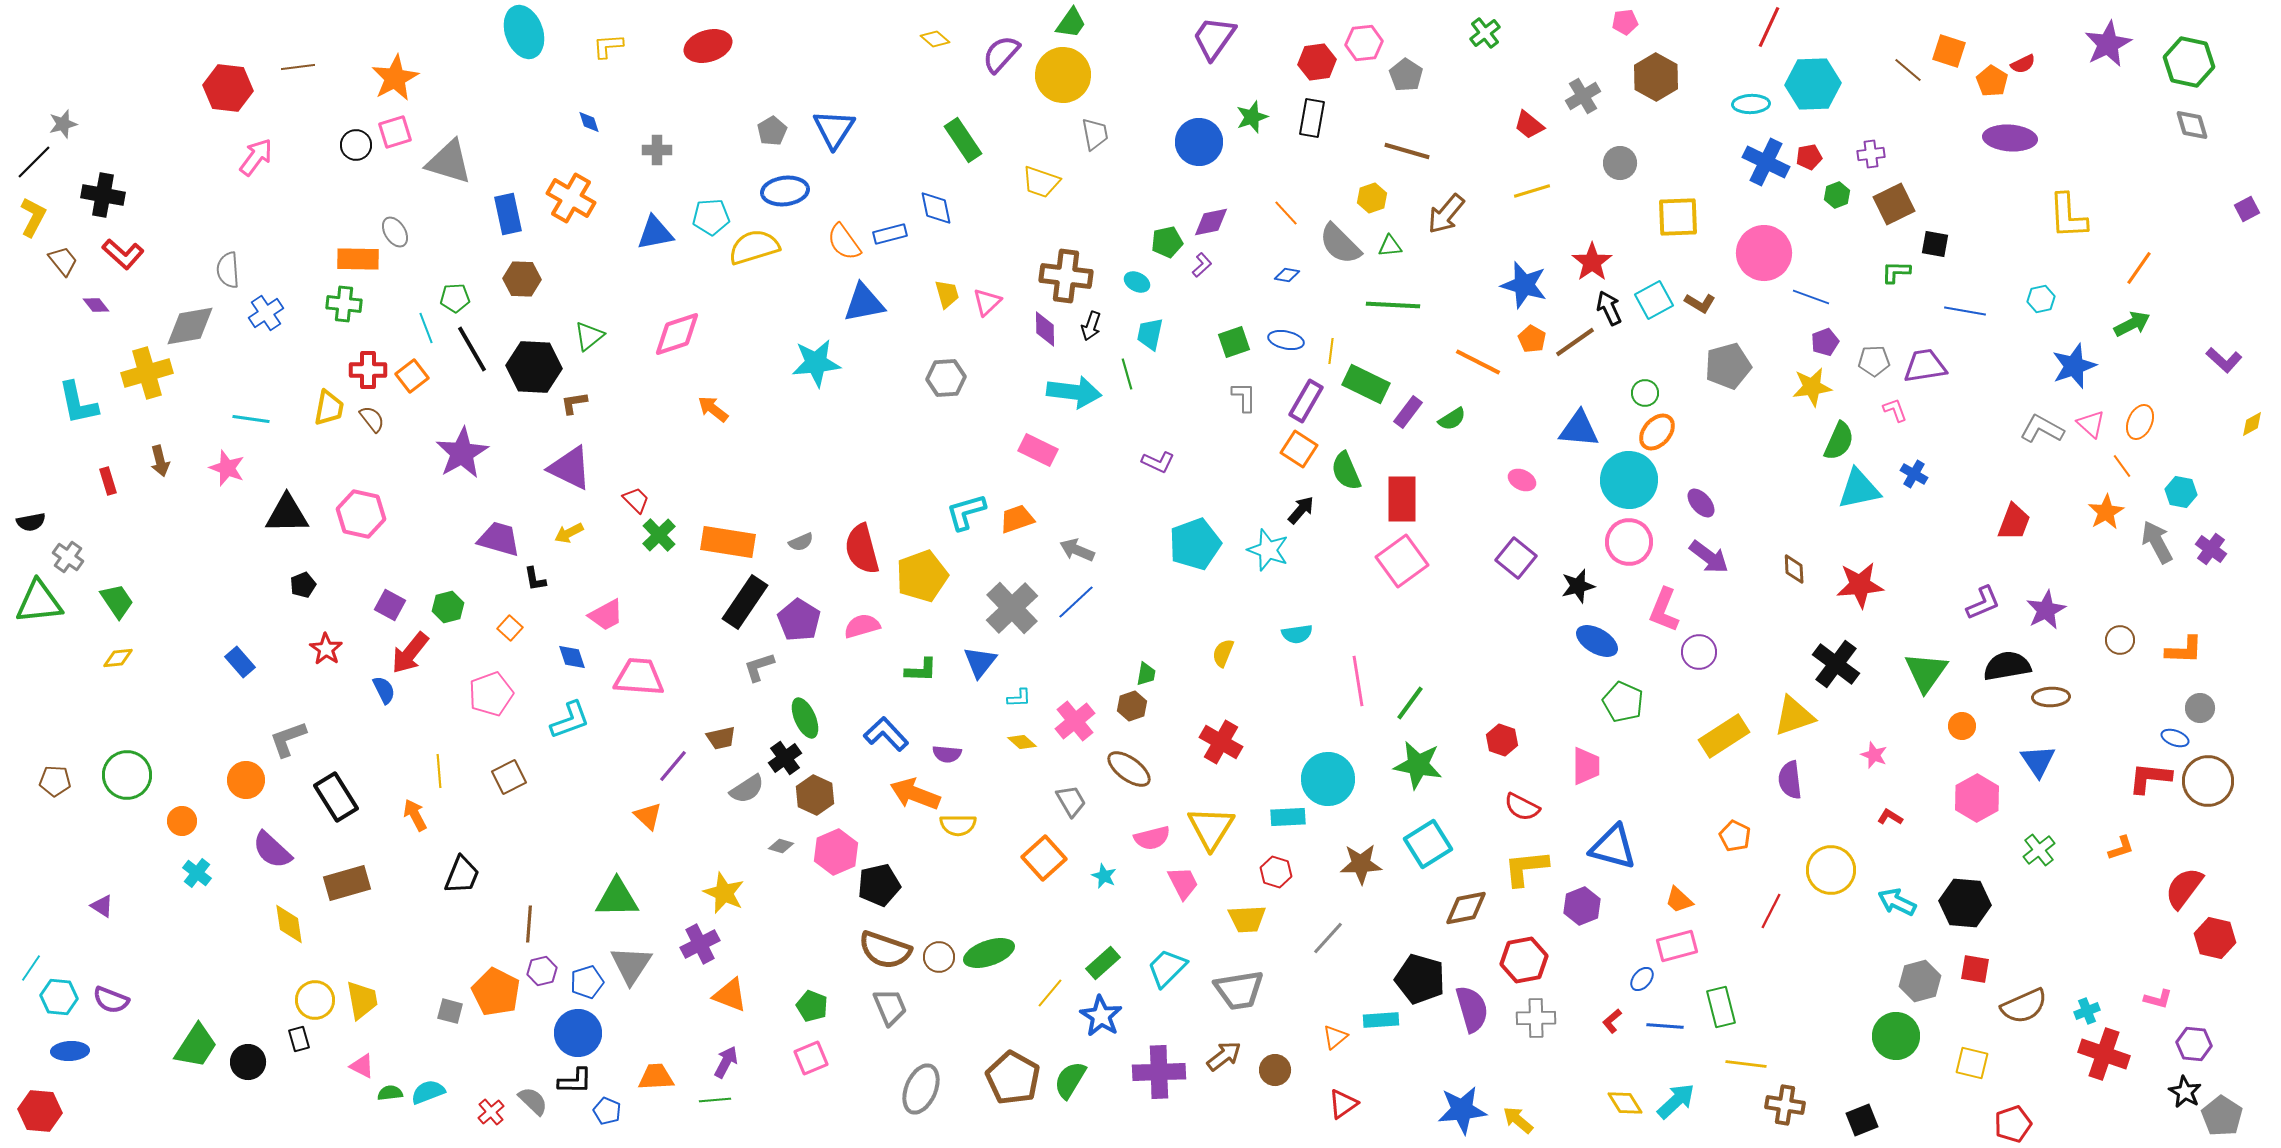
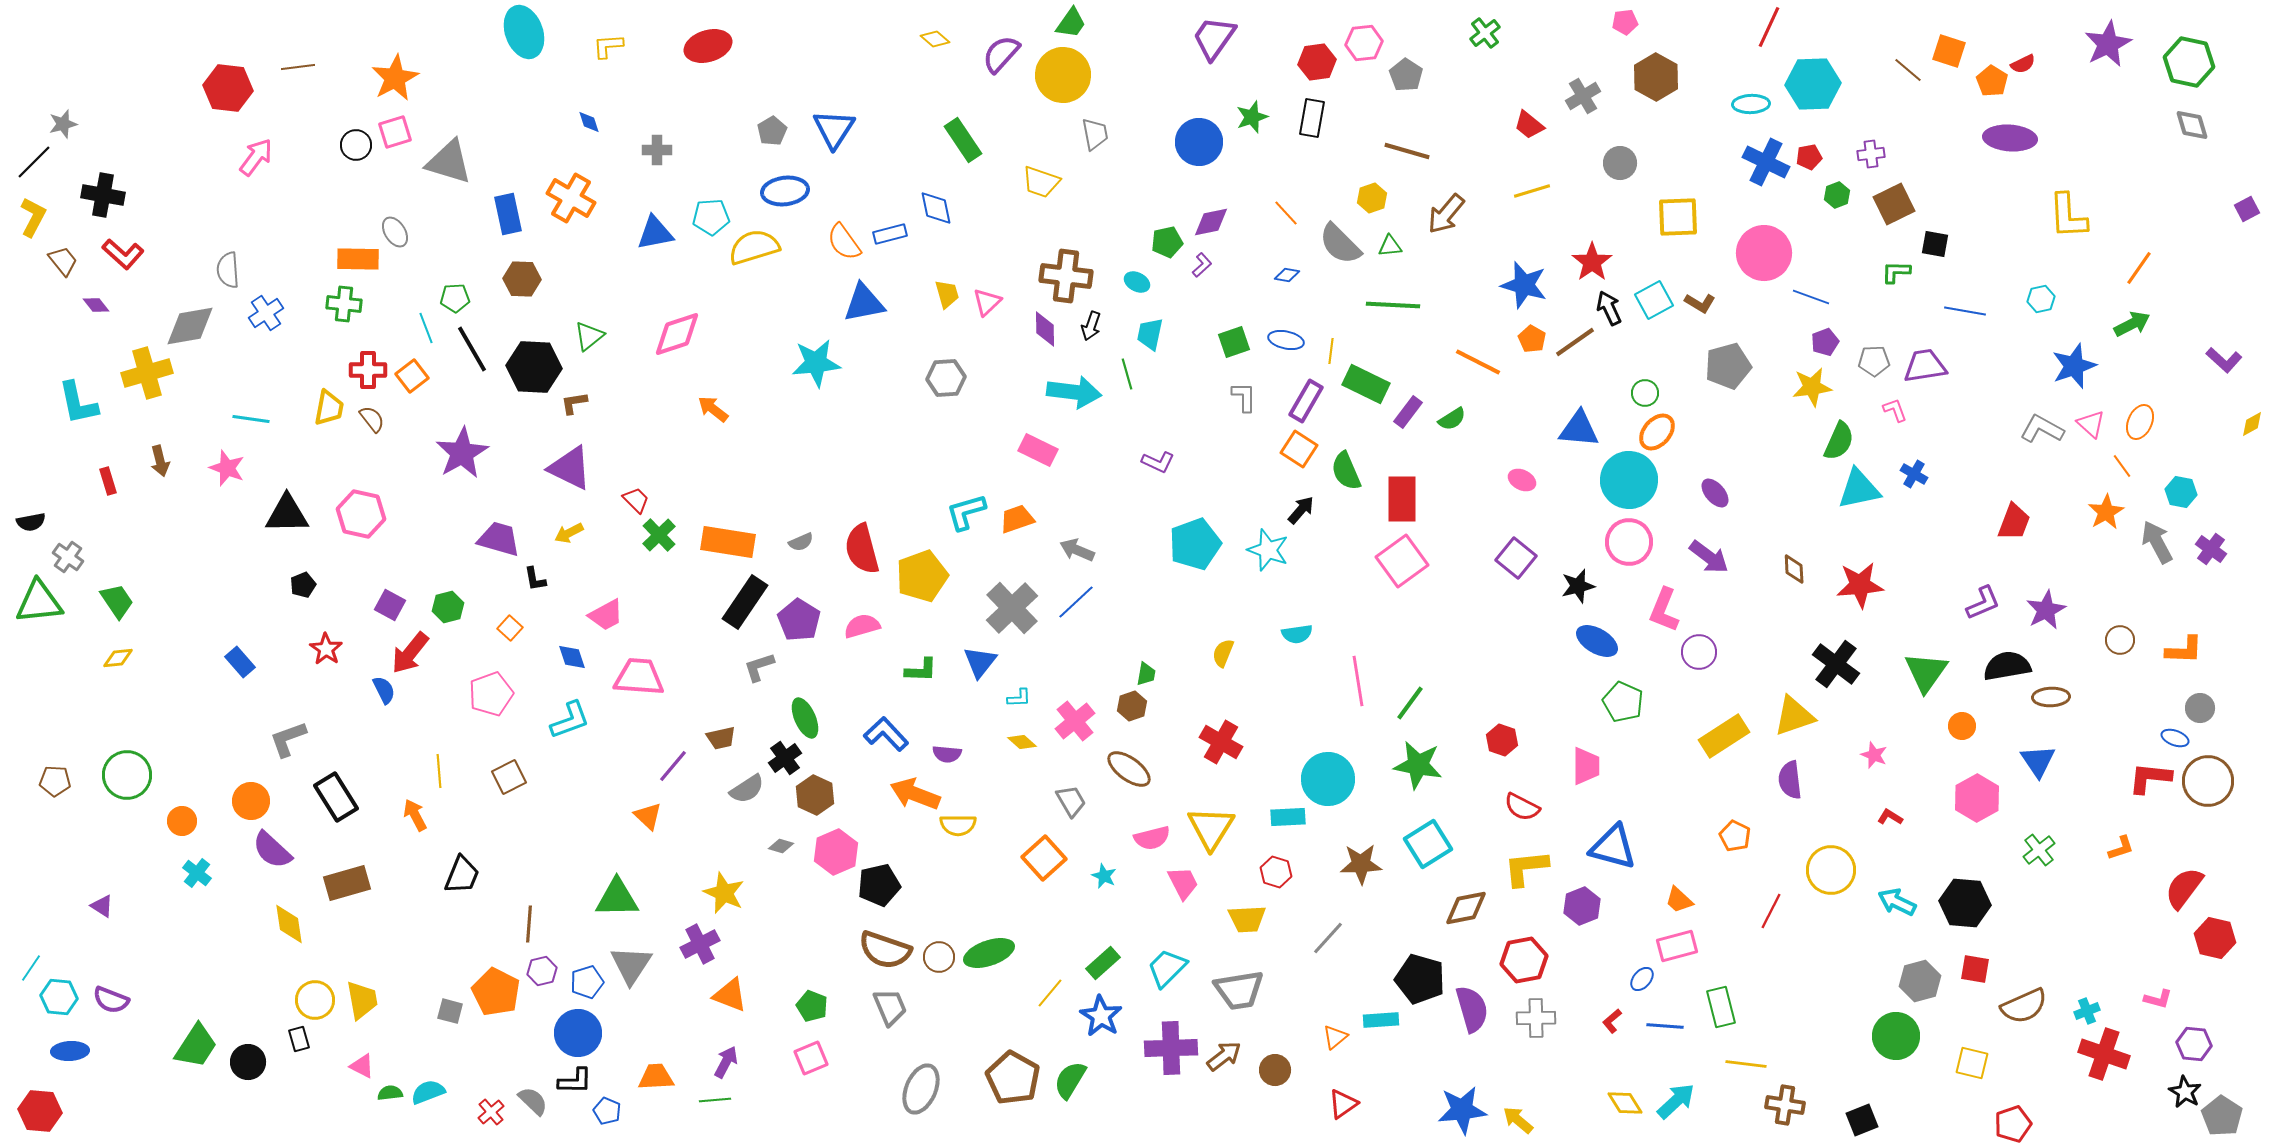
purple ellipse at (1701, 503): moved 14 px right, 10 px up
orange circle at (246, 780): moved 5 px right, 21 px down
purple cross at (1159, 1072): moved 12 px right, 24 px up
